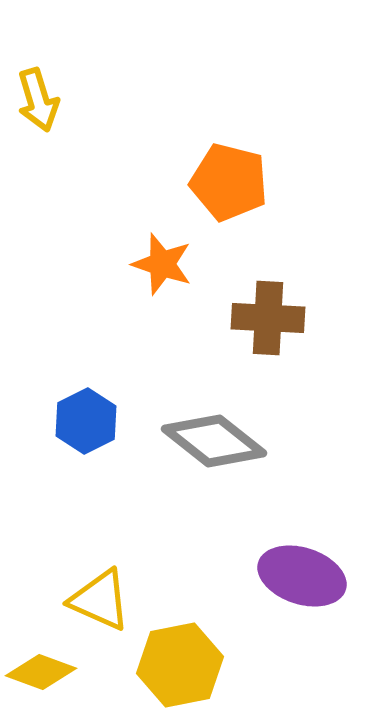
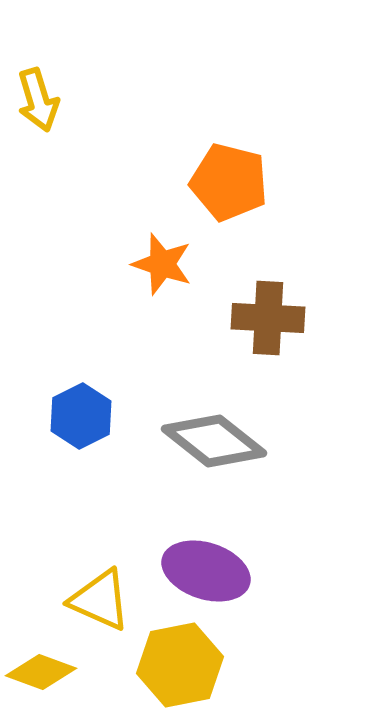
blue hexagon: moved 5 px left, 5 px up
purple ellipse: moved 96 px left, 5 px up
